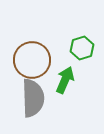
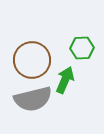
green hexagon: rotated 15 degrees clockwise
gray semicircle: moved 1 px down; rotated 78 degrees clockwise
